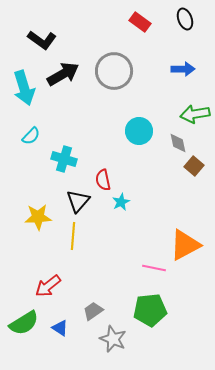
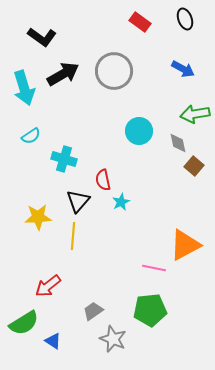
black L-shape: moved 3 px up
blue arrow: rotated 30 degrees clockwise
cyan semicircle: rotated 12 degrees clockwise
blue triangle: moved 7 px left, 13 px down
